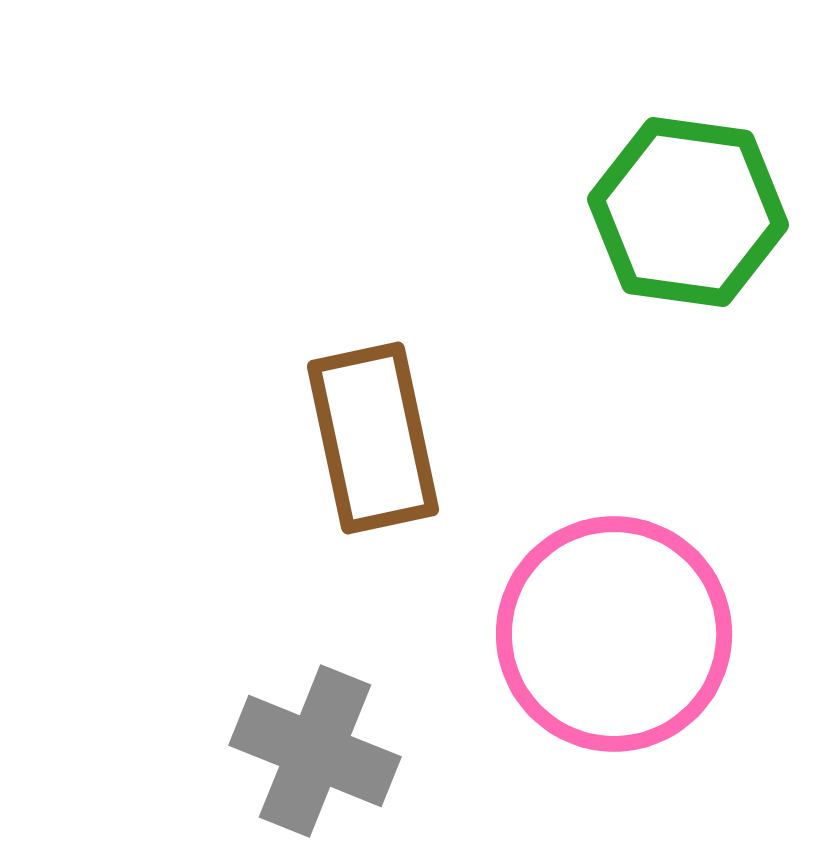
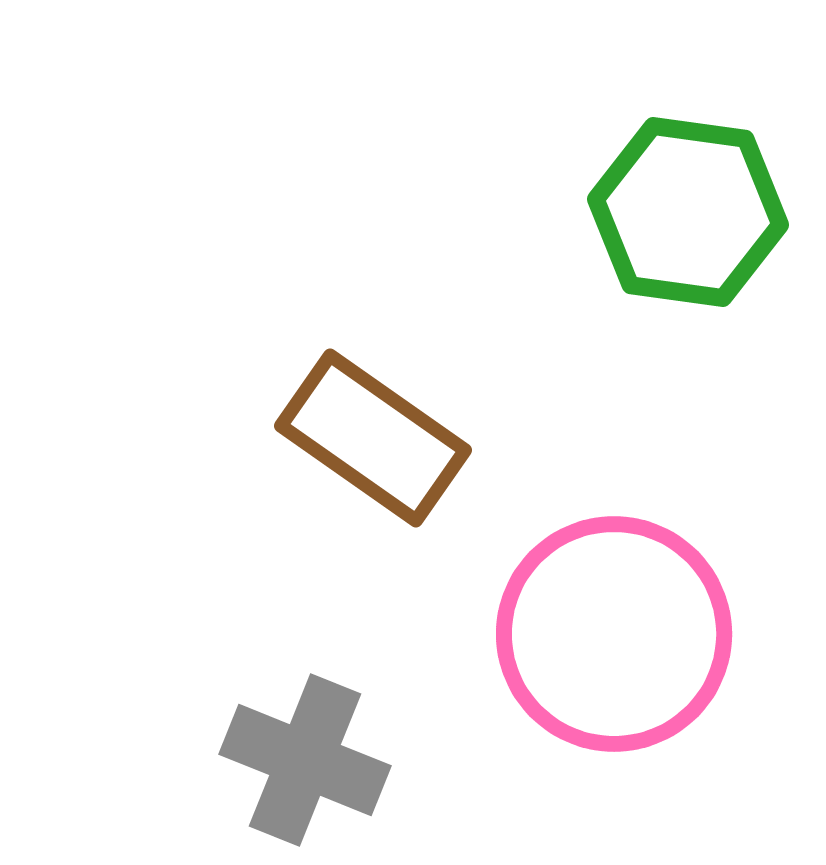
brown rectangle: rotated 43 degrees counterclockwise
gray cross: moved 10 px left, 9 px down
